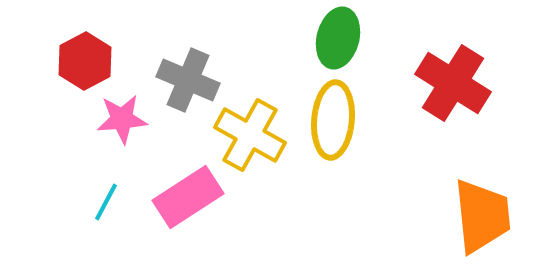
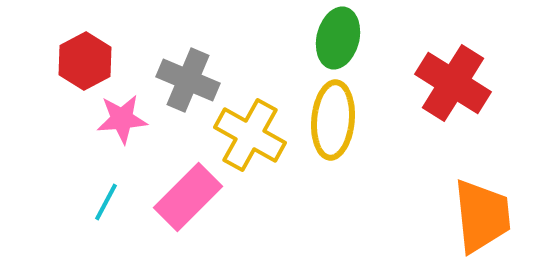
pink rectangle: rotated 12 degrees counterclockwise
